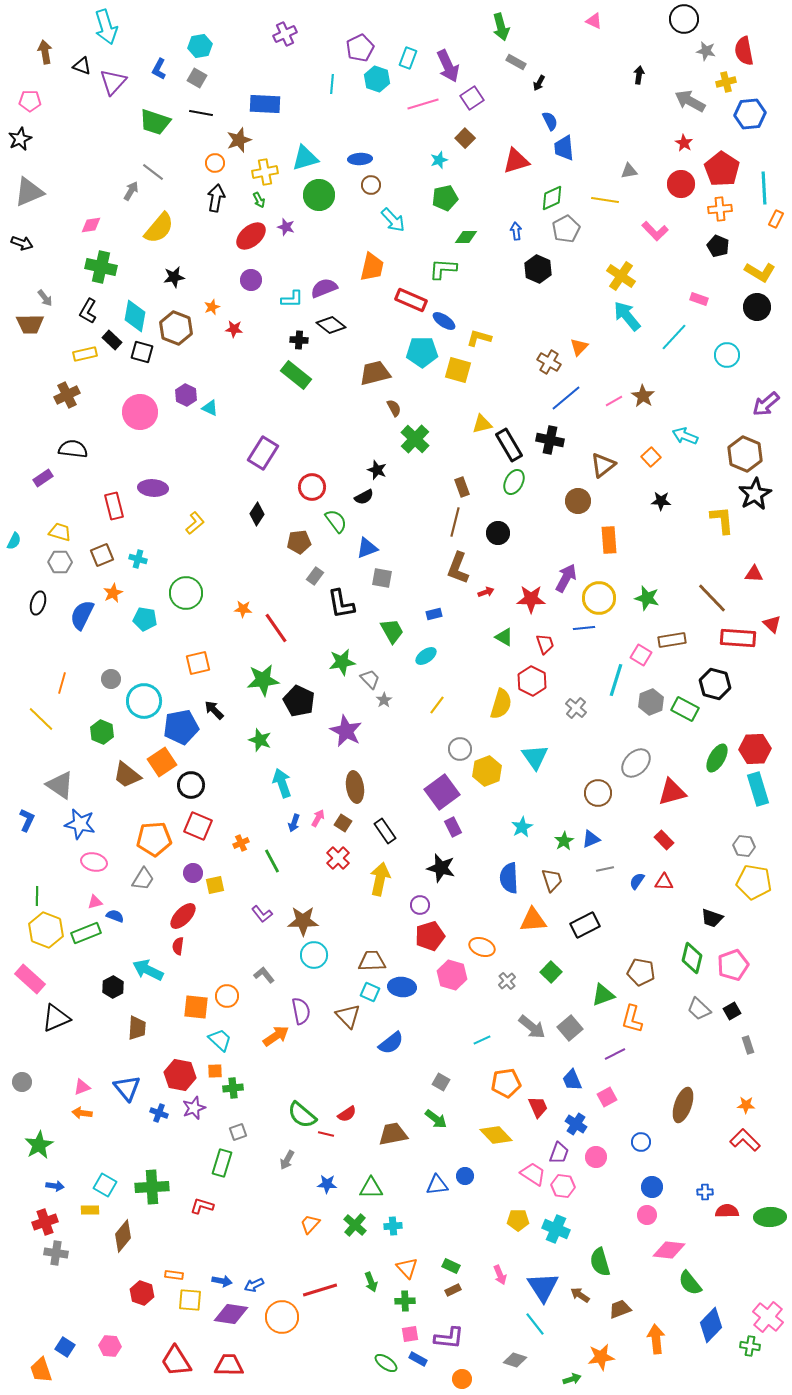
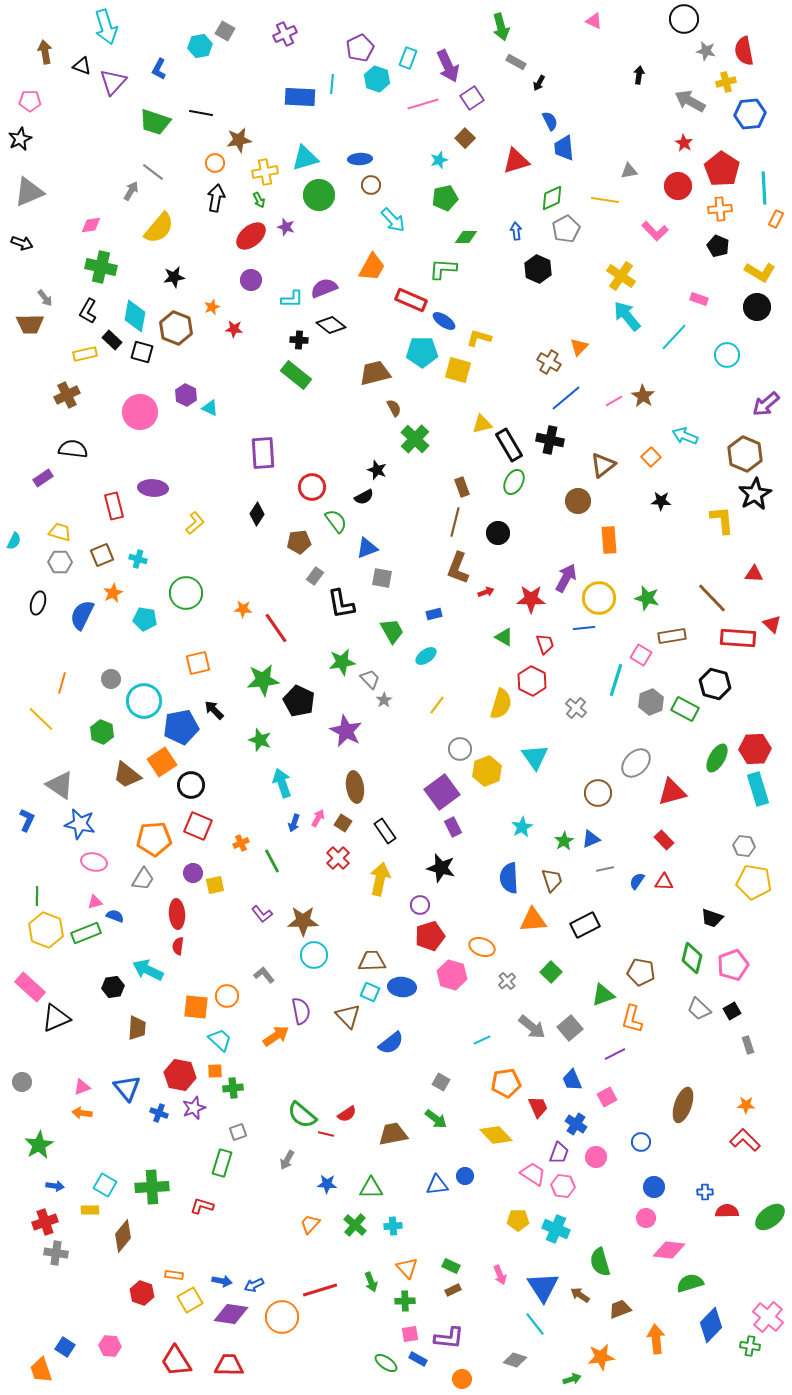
gray square at (197, 78): moved 28 px right, 47 px up
blue rectangle at (265, 104): moved 35 px right, 7 px up
brown star at (239, 140): rotated 10 degrees clockwise
red circle at (681, 184): moved 3 px left, 2 px down
orange trapezoid at (372, 267): rotated 16 degrees clockwise
purple rectangle at (263, 453): rotated 36 degrees counterclockwise
brown rectangle at (672, 640): moved 4 px up
red ellipse at (183, 916): moved 6 px left, 2 px up; rotated 48 degrees counterclockwise
pink rectangle at (30, 979): moved 8 px down
black hexagon at (113, 987): rotated 20 degrees clockwise
blue circle at (652, 1187): moved 2 px right
pink circle at (647, 1215): moved 1 px left, 3 px down
green ellipse at (770, 1217): rotated 36 degrees counterclockwise
green semicircle at (690, 1283): rotated 112 degrees clockwise
yellow square at (190, 1300): rotated 35 degrees counterclockwise
